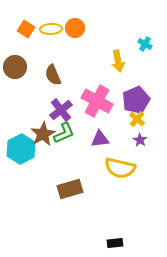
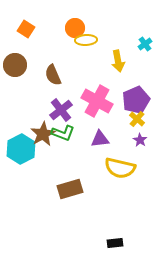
yellow ellipse: moved 35 px right, 11 px down
cyan cross: rotated 24 degrees clockwise
brown circle: moved 2 px up
green L-shape: moved 1 px left; rotated 45 degrees clockwise
